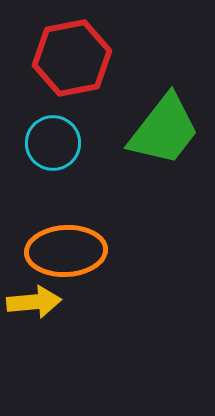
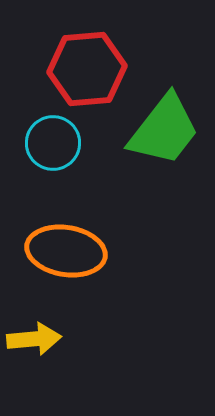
red hexagon: moved 15 px right, 11 px down; rotated 6 degrees clockwise
orange ellipse: rotated 12 degrees clockwise
yellow arrow: moved 37 px down
